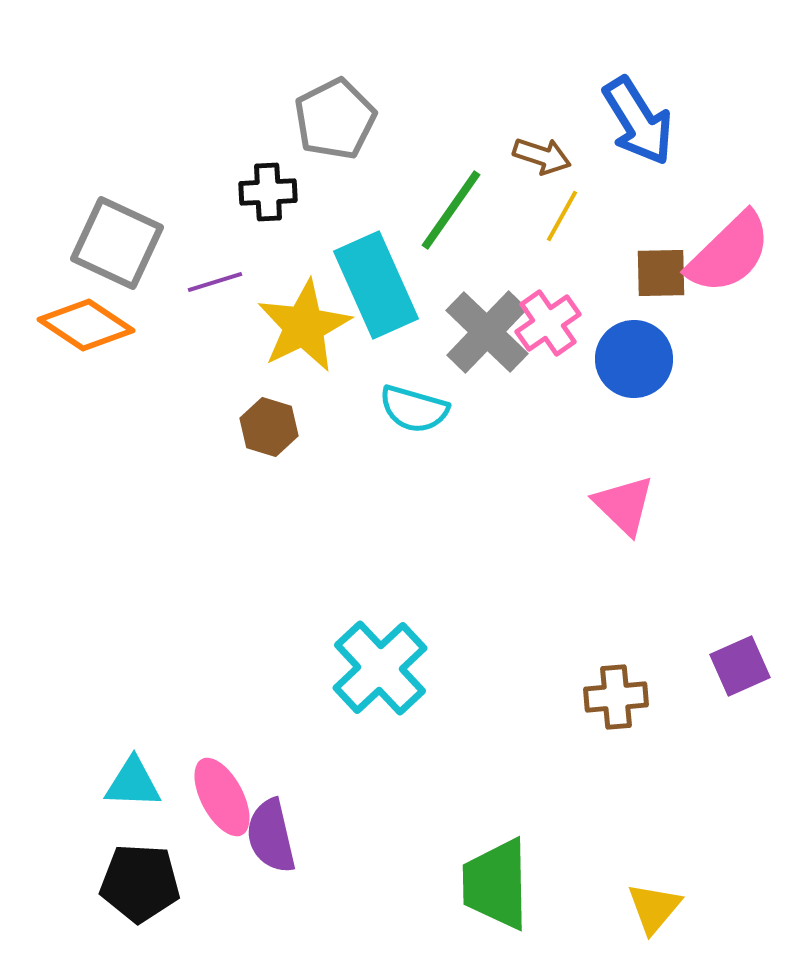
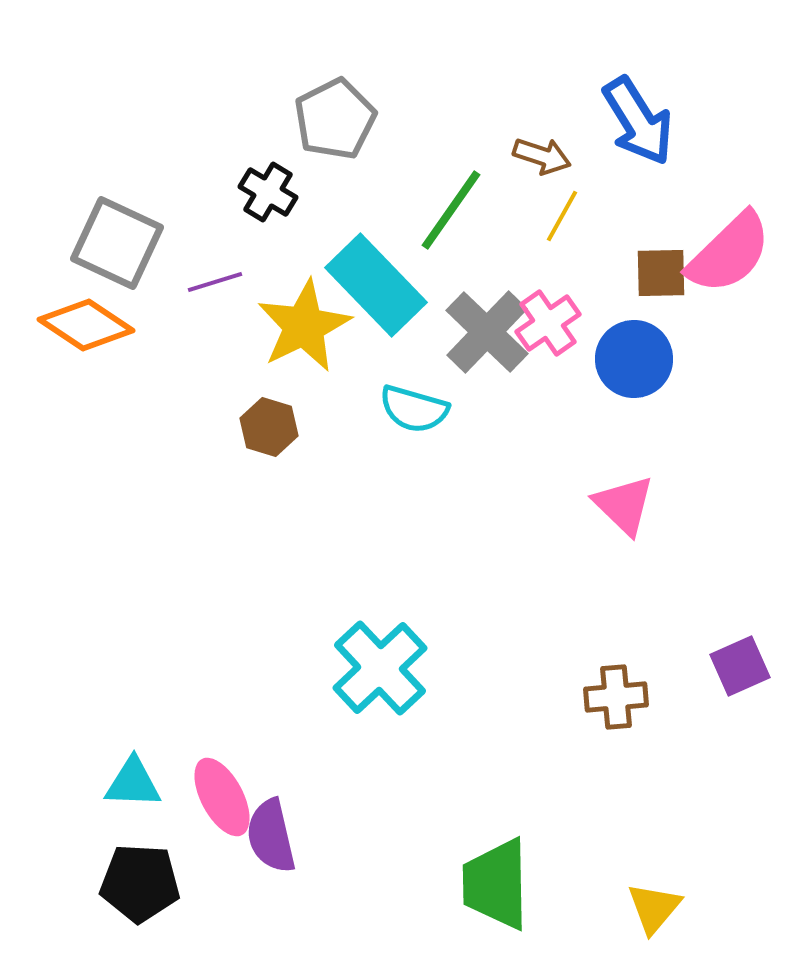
black cross: rotated 34 degrees clockwise
cyan rectangle: rotated 20 degrees counterclockwise
